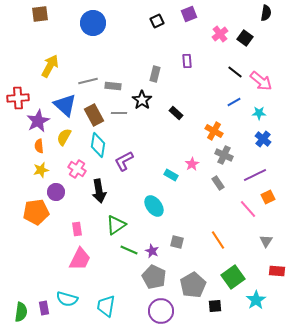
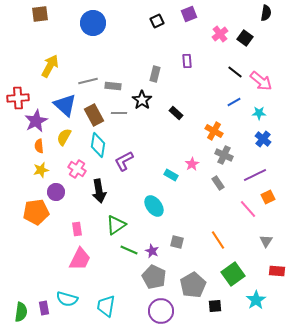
purple star at (38, 121): moved 2 px left
green square at (233, 277): moved 3 px up
